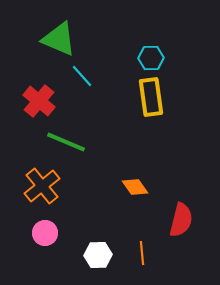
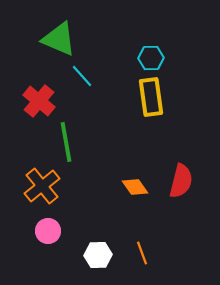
green line: rotated 57 degrees clockwise
red semicircle: moved 39 px up
pink circle: moved 3 px right, 2 px up
orange line: rotated 15 degrees counterclockwise
